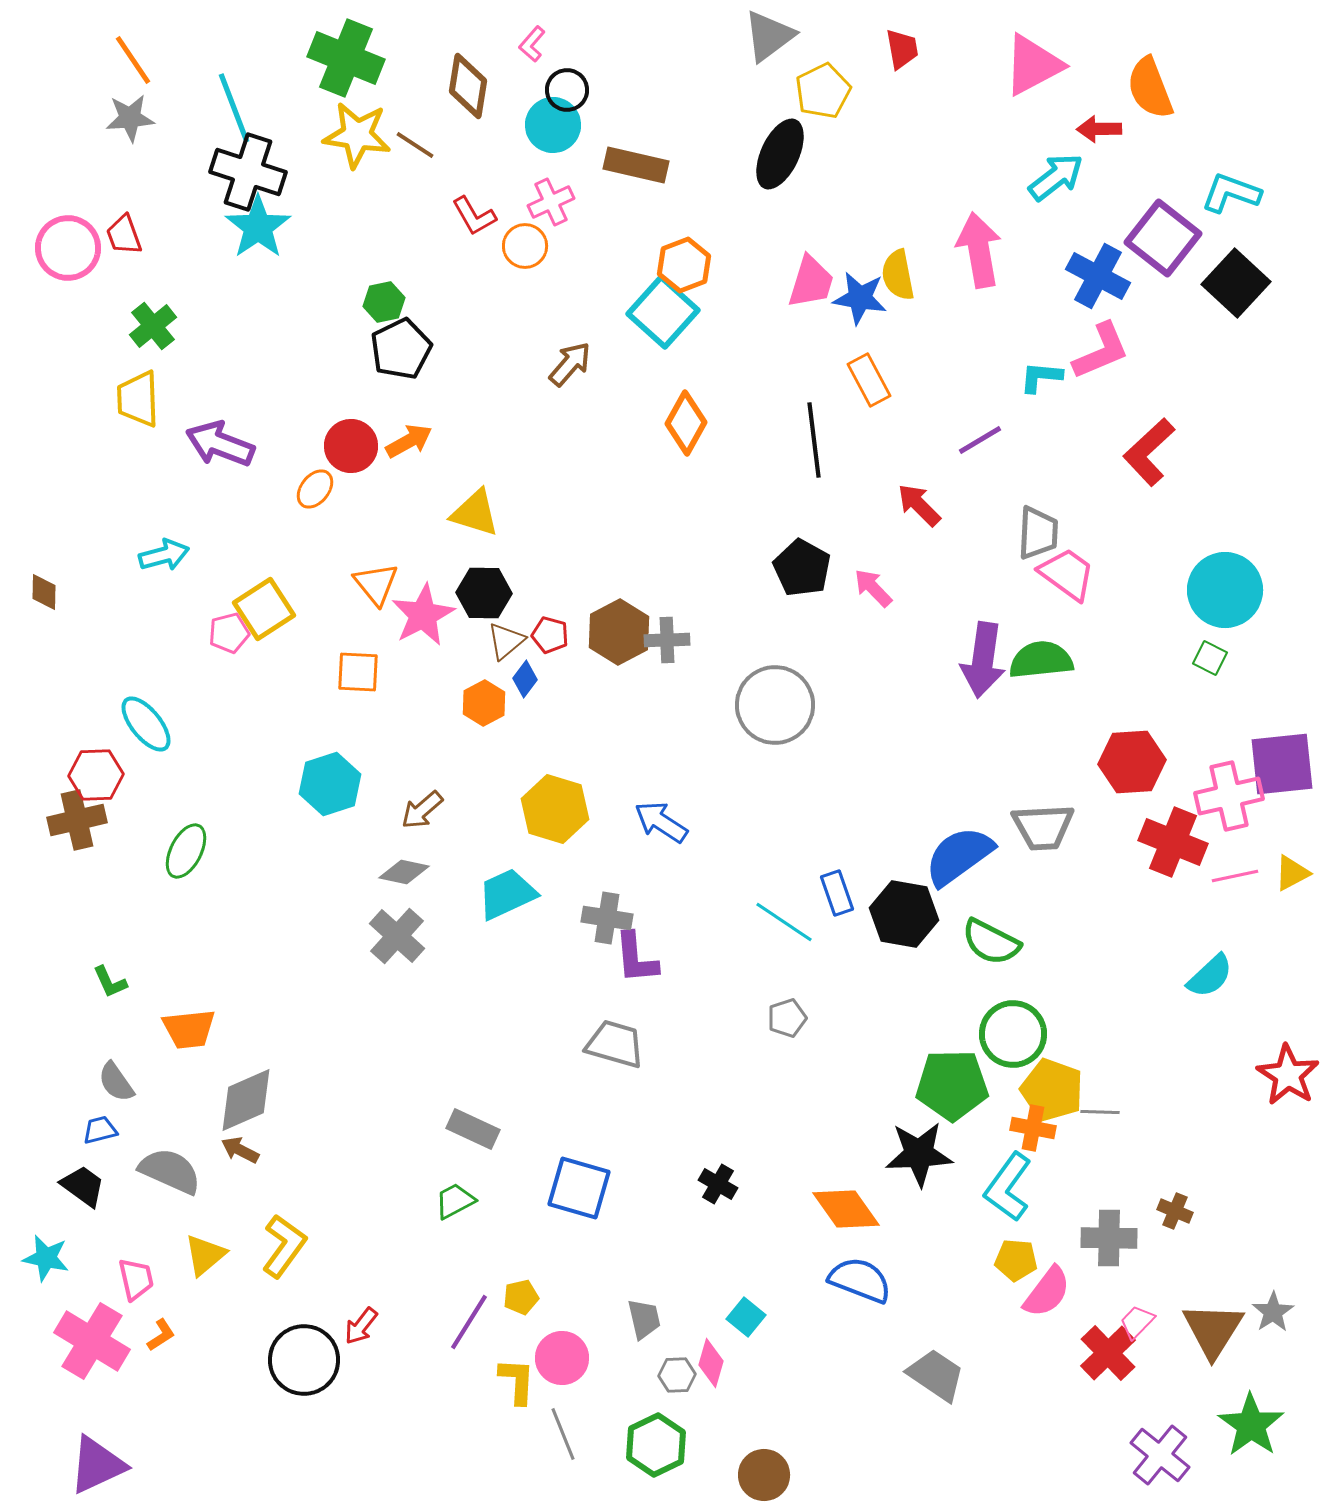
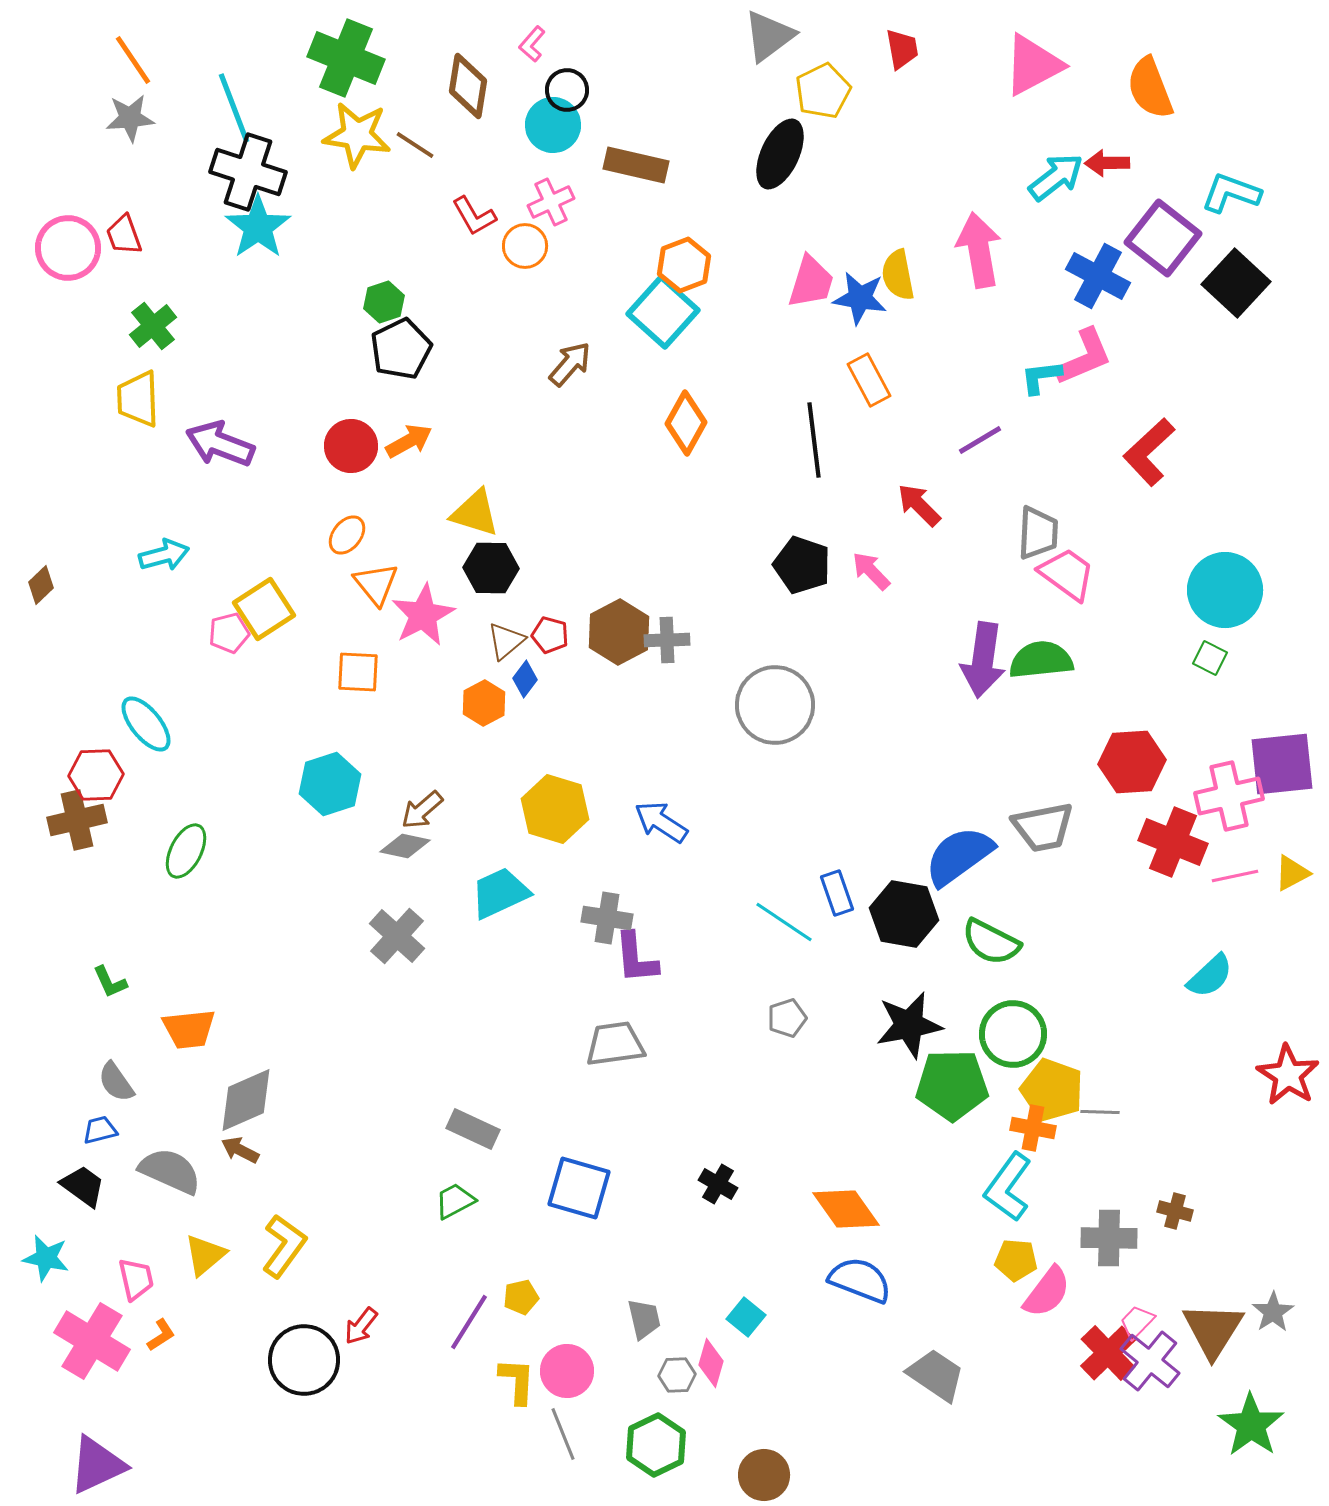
red arrow at (1099, 129): moved 8 px right, 34 px down
green hexagon at (384, 302): rotated 6 degrees counterclockwise
pink L-shape at (1101, 351): moved 17 px left, 6 px down
cyan L-shape at (1041, 377): rotated 12 degrees counterclockwise
orange ellipse at (315, 489): moved 32 px right, 46 px down
black pentagon at (802, 568): moved 3 px up; rotated 10 degrees counterclockwise
pink arrow at (873, 588): moved 2 px left, 17 px up
brown diamond at (44, 592): moved 3 px left, 7 px up; rotated 45 degrees clockwise
black hexagon at (484, 593): moved 7 px right, 25 px up
gray trapezoid at (1043, 827): rotated 8 degrees counterclockwise
gray diamond at (404, 872): moved 1 px right, 26 px up
cyan trapezoid at (507, 894): moved 7 px left, 1 px up
gray trapezoid at (615, 1044): rotated 24 degrees counterclockwise
black star at (919, 1154): moved 10 px left, 129 px up; rotated 8 degrees counterclockwise
brown cross at (1175, 1211): rotated 8 degrees counterclockwise
pink circle at (562, 1358): moved 5 px right, 13 px down
purple cross at (1160, 1455): moved 10 px left, 94 px up
